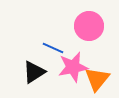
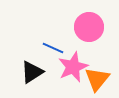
pink circle: moved 1 px down
pink star: rotated 12 degrees counterclockwise
black triangle: moved 2 px left
